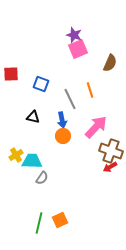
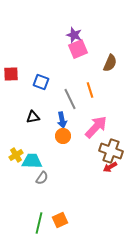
blue square: moved 2 px up
black triangle: rotated 24 degrees counterclockwise
